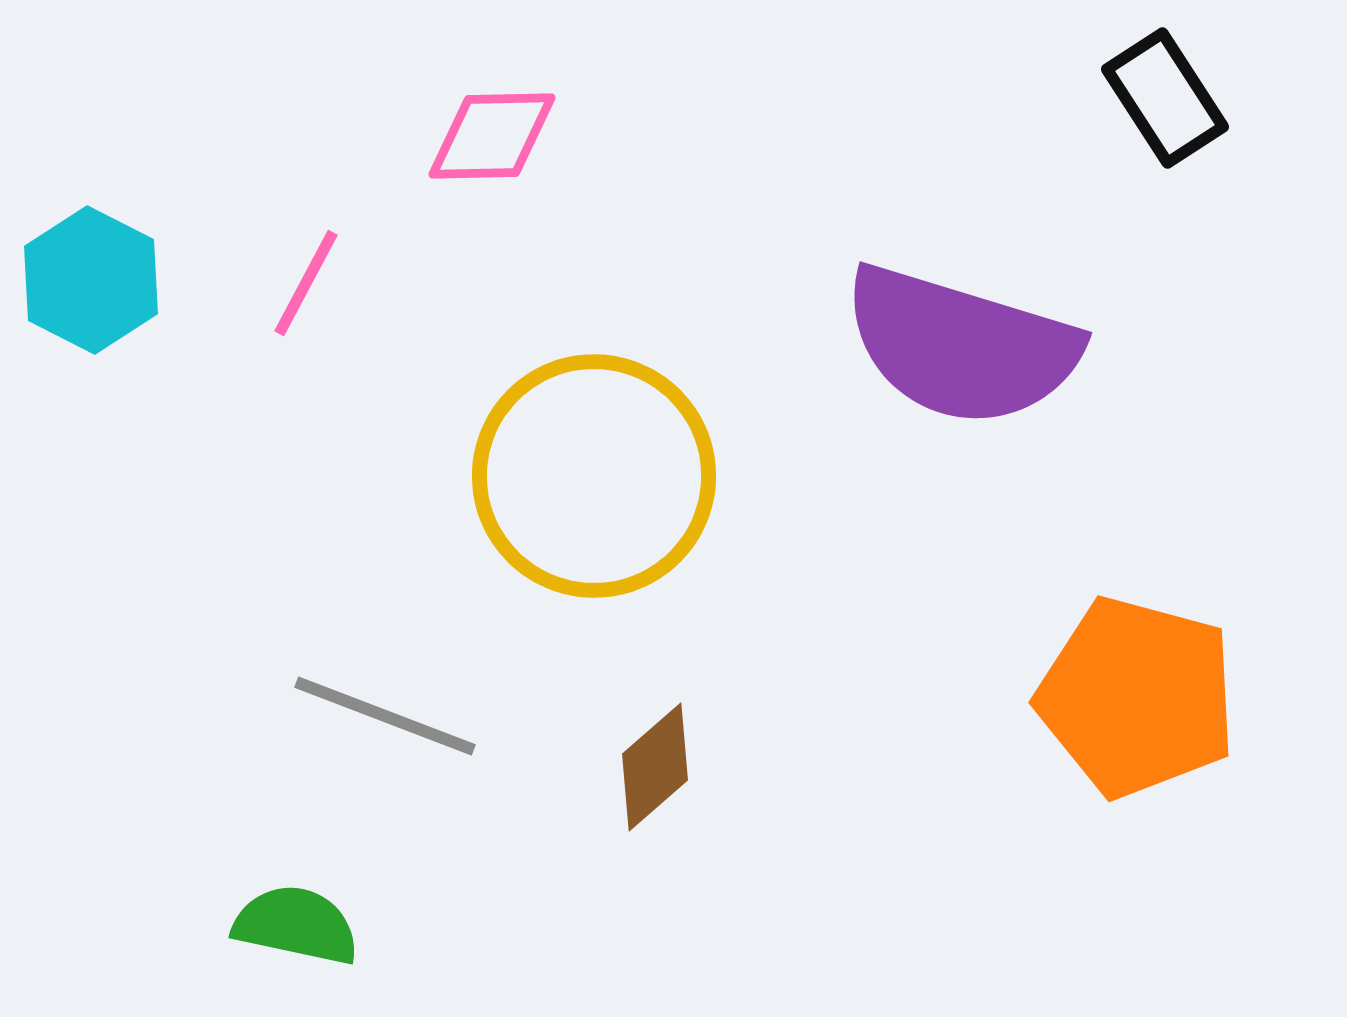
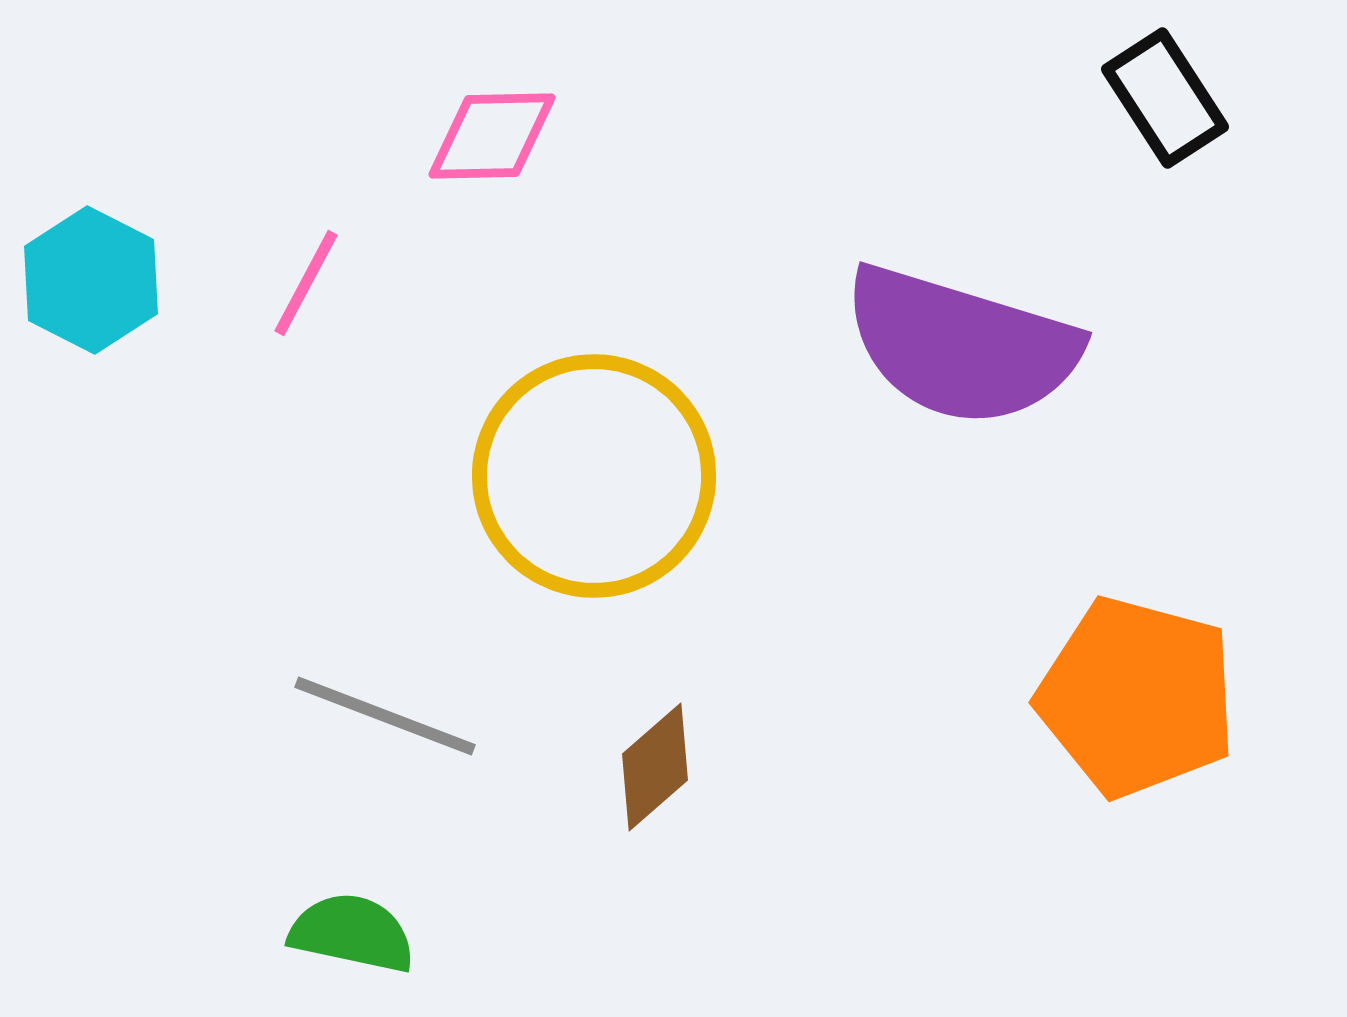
green semicircle: moved 56 px right, 8 px down
